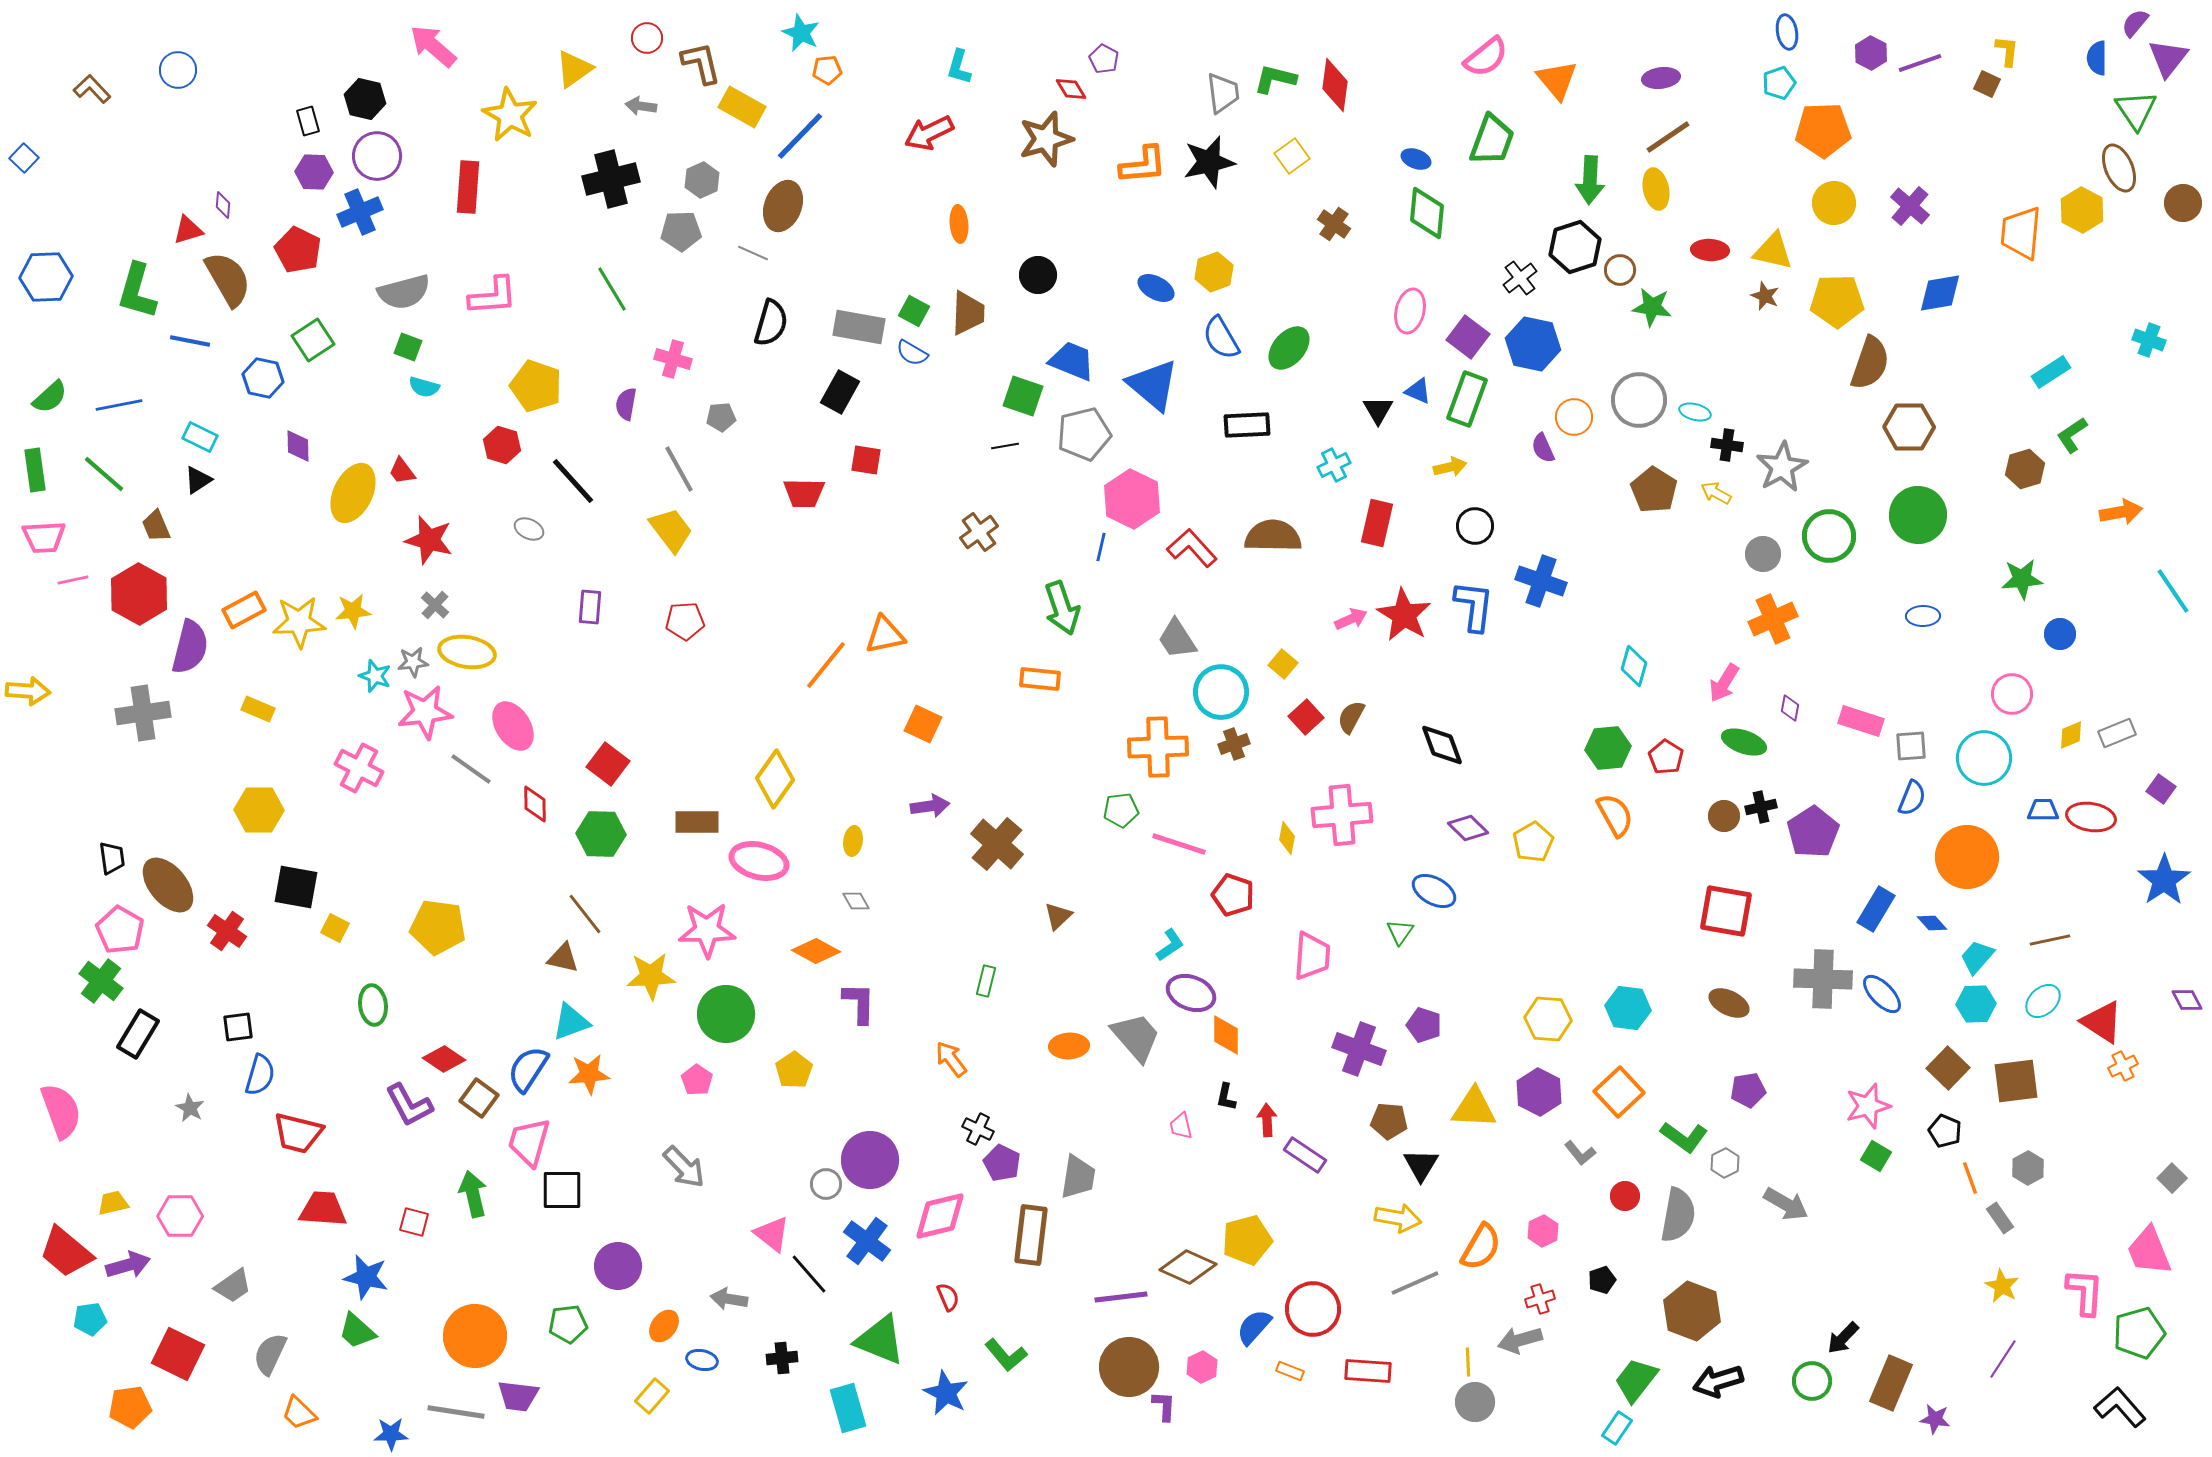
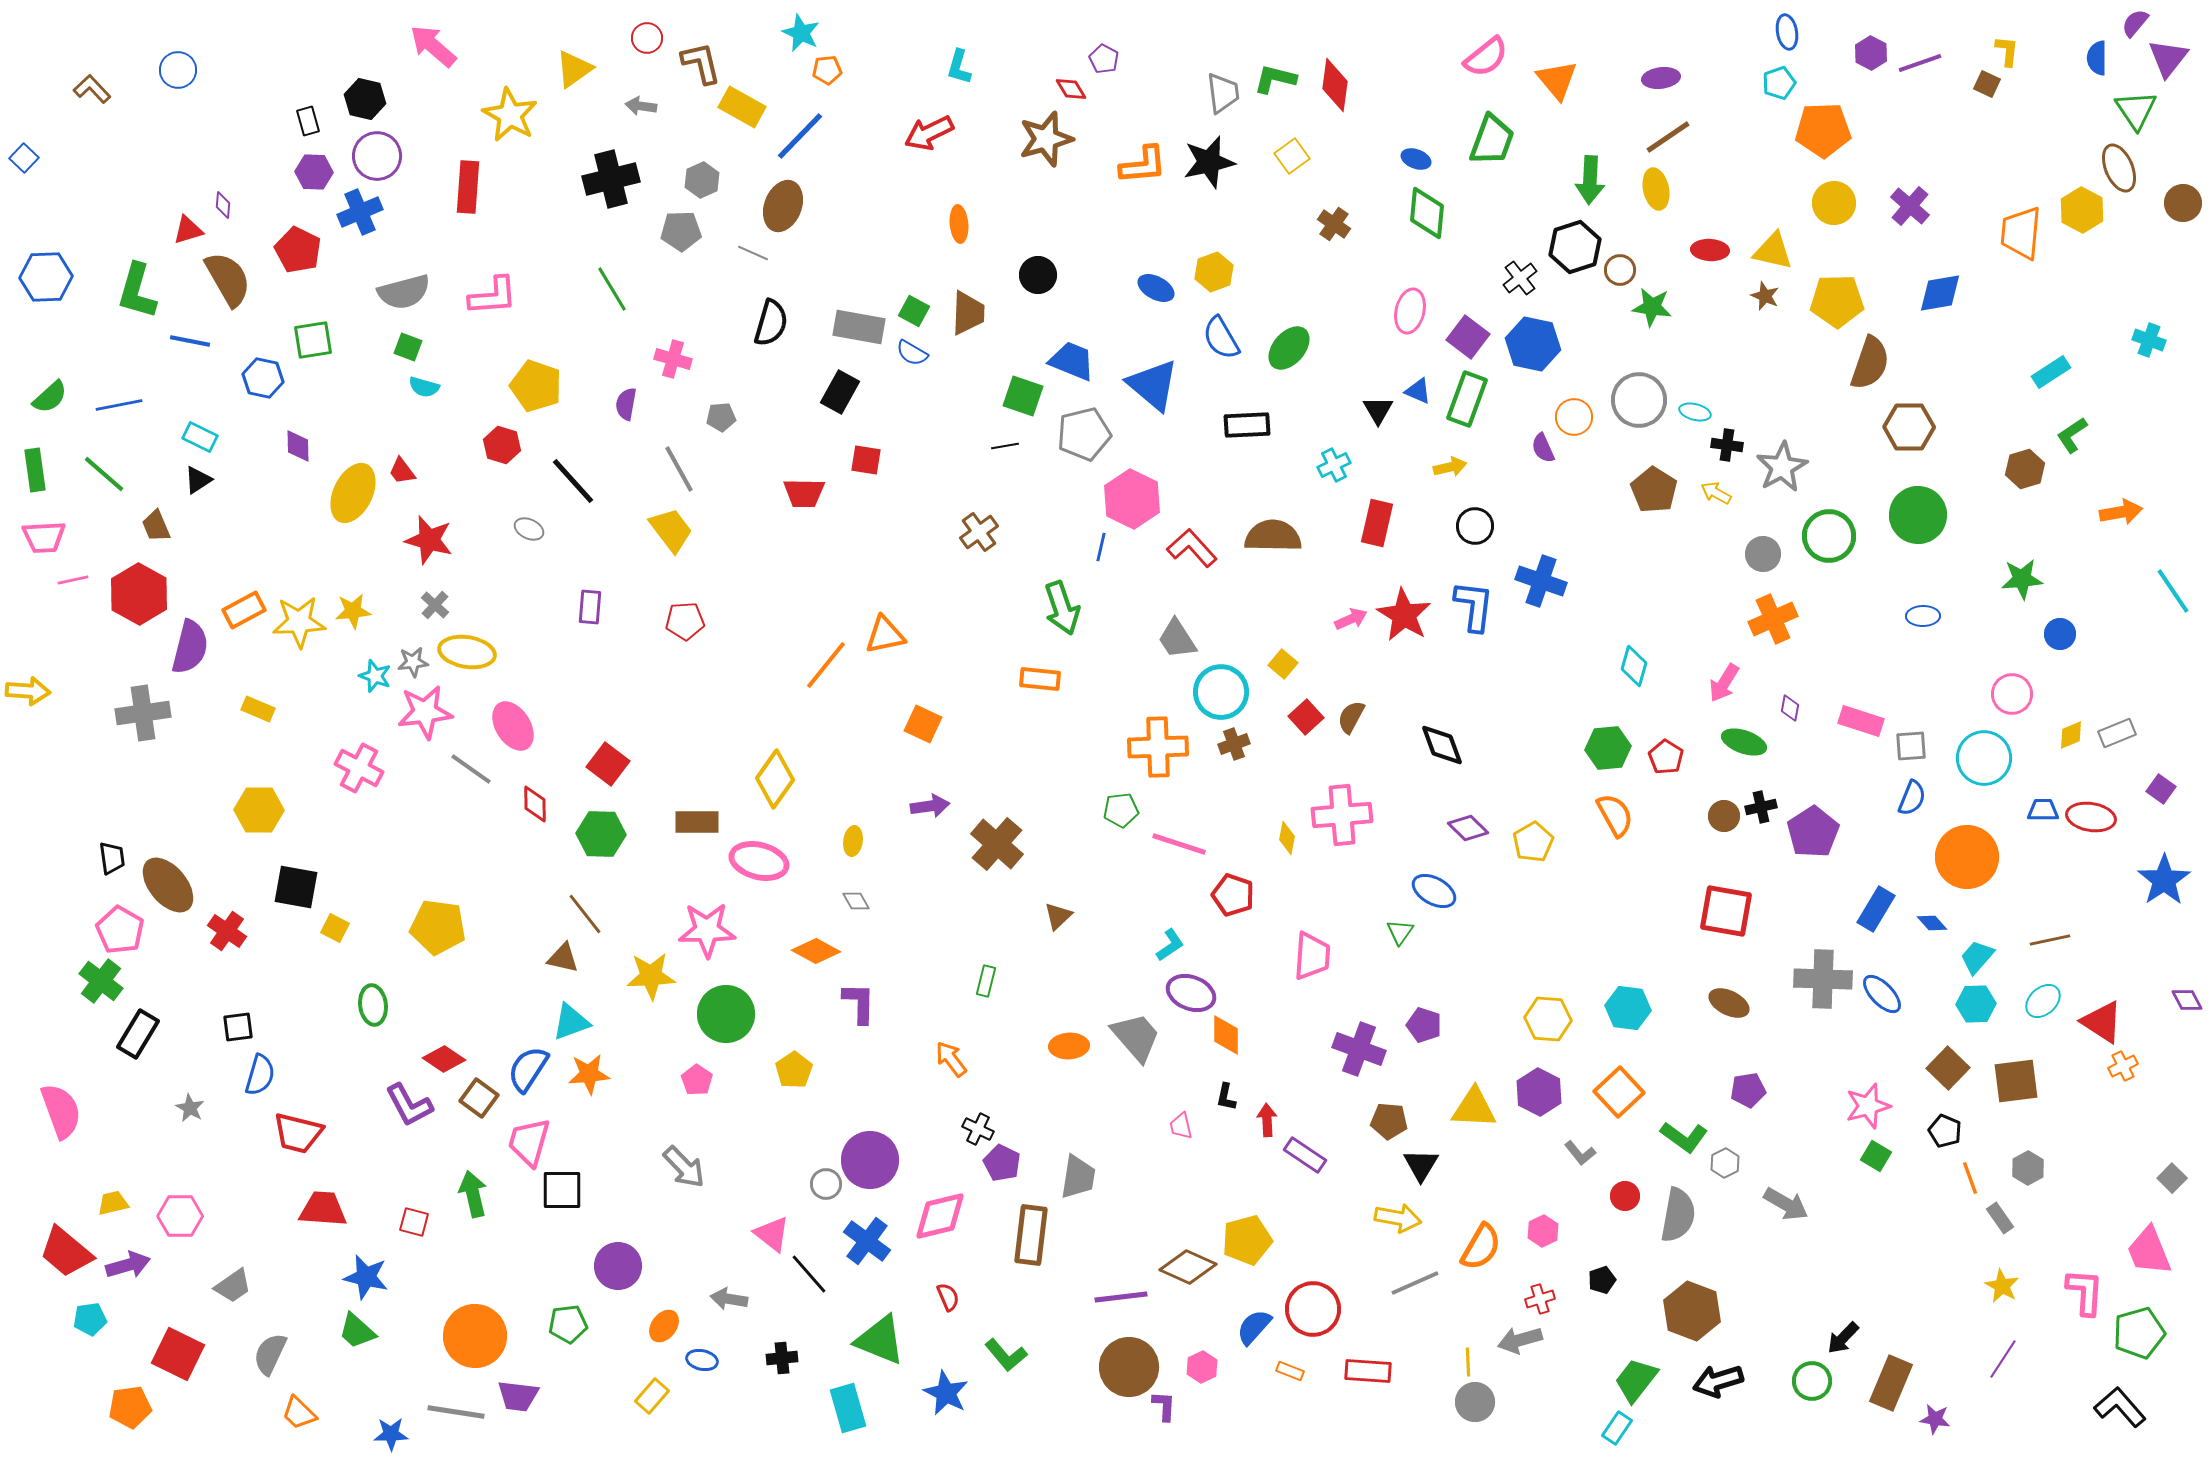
green square at (313, 340): rotated 24 degrees clockwise
